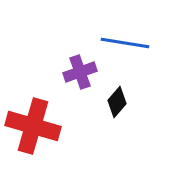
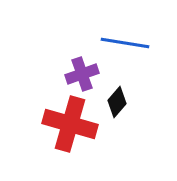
purple cross: moved 2 px right, 2 px down
red cross: moved 37 px right, 2 px up
